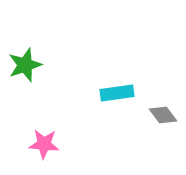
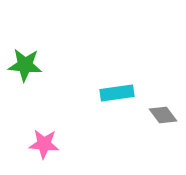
green star: rotated 24 degrees clockwise
